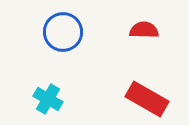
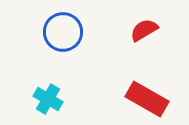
red semicircle: rotated 32 degrees counterclockwise
